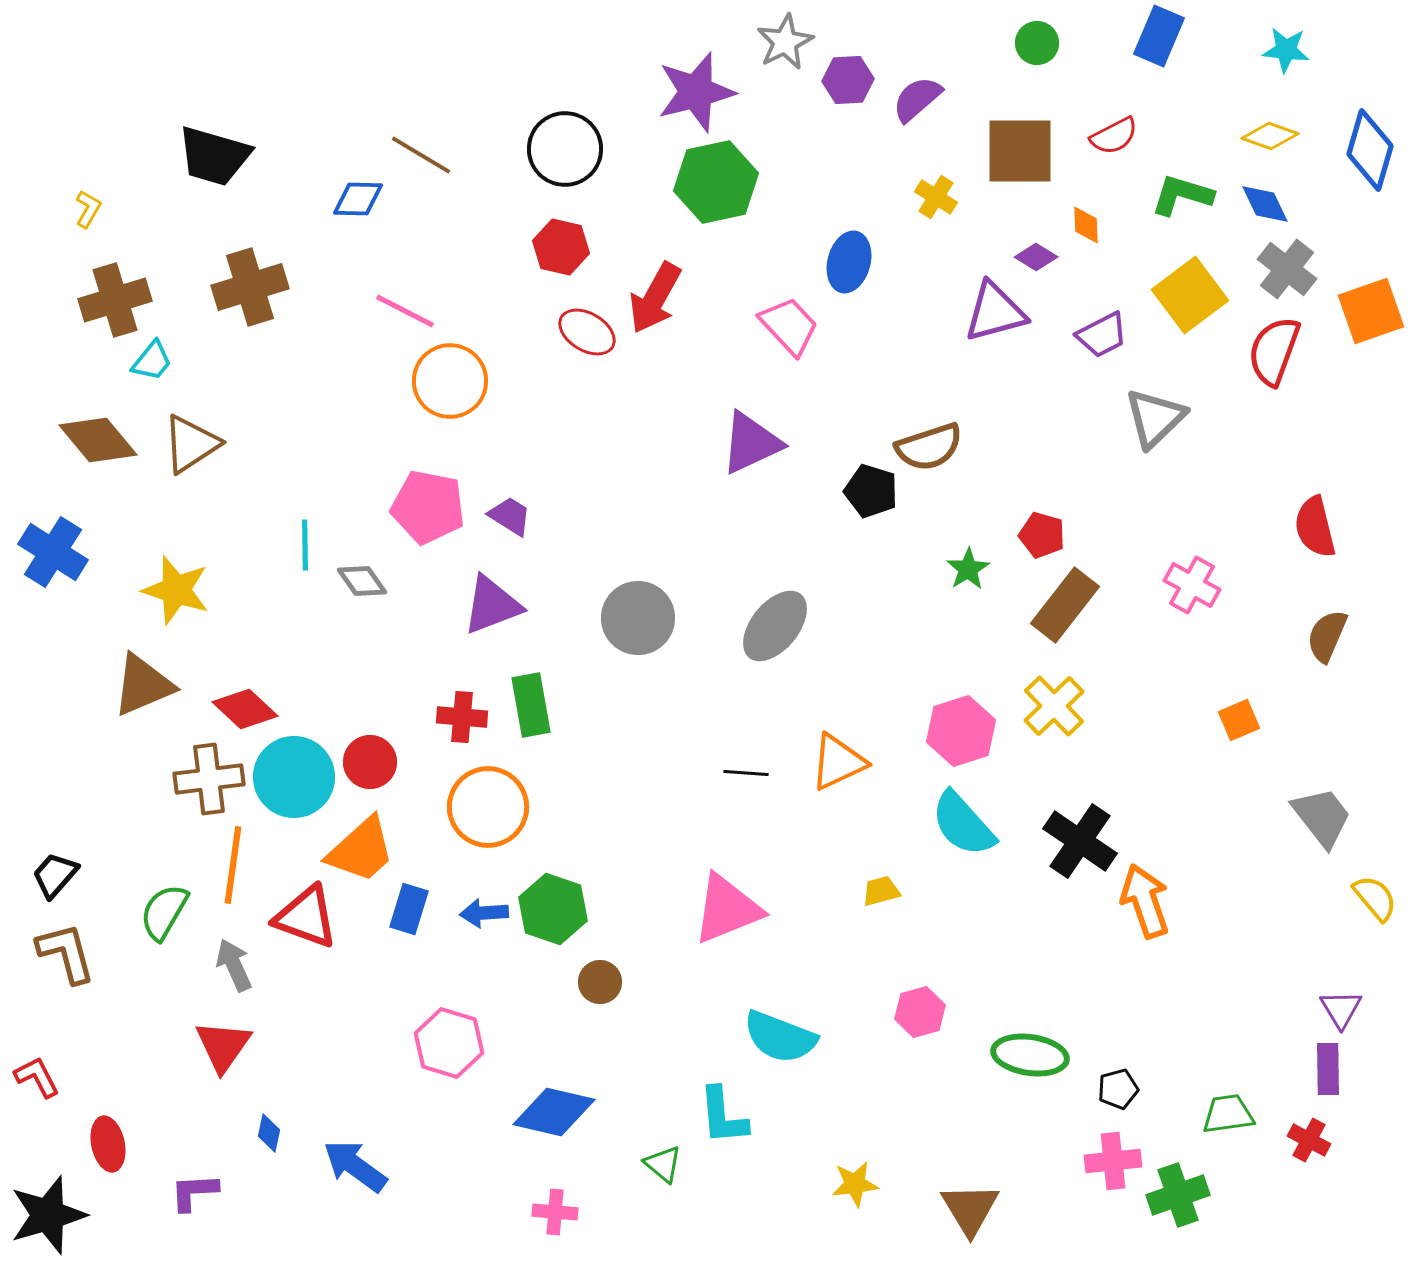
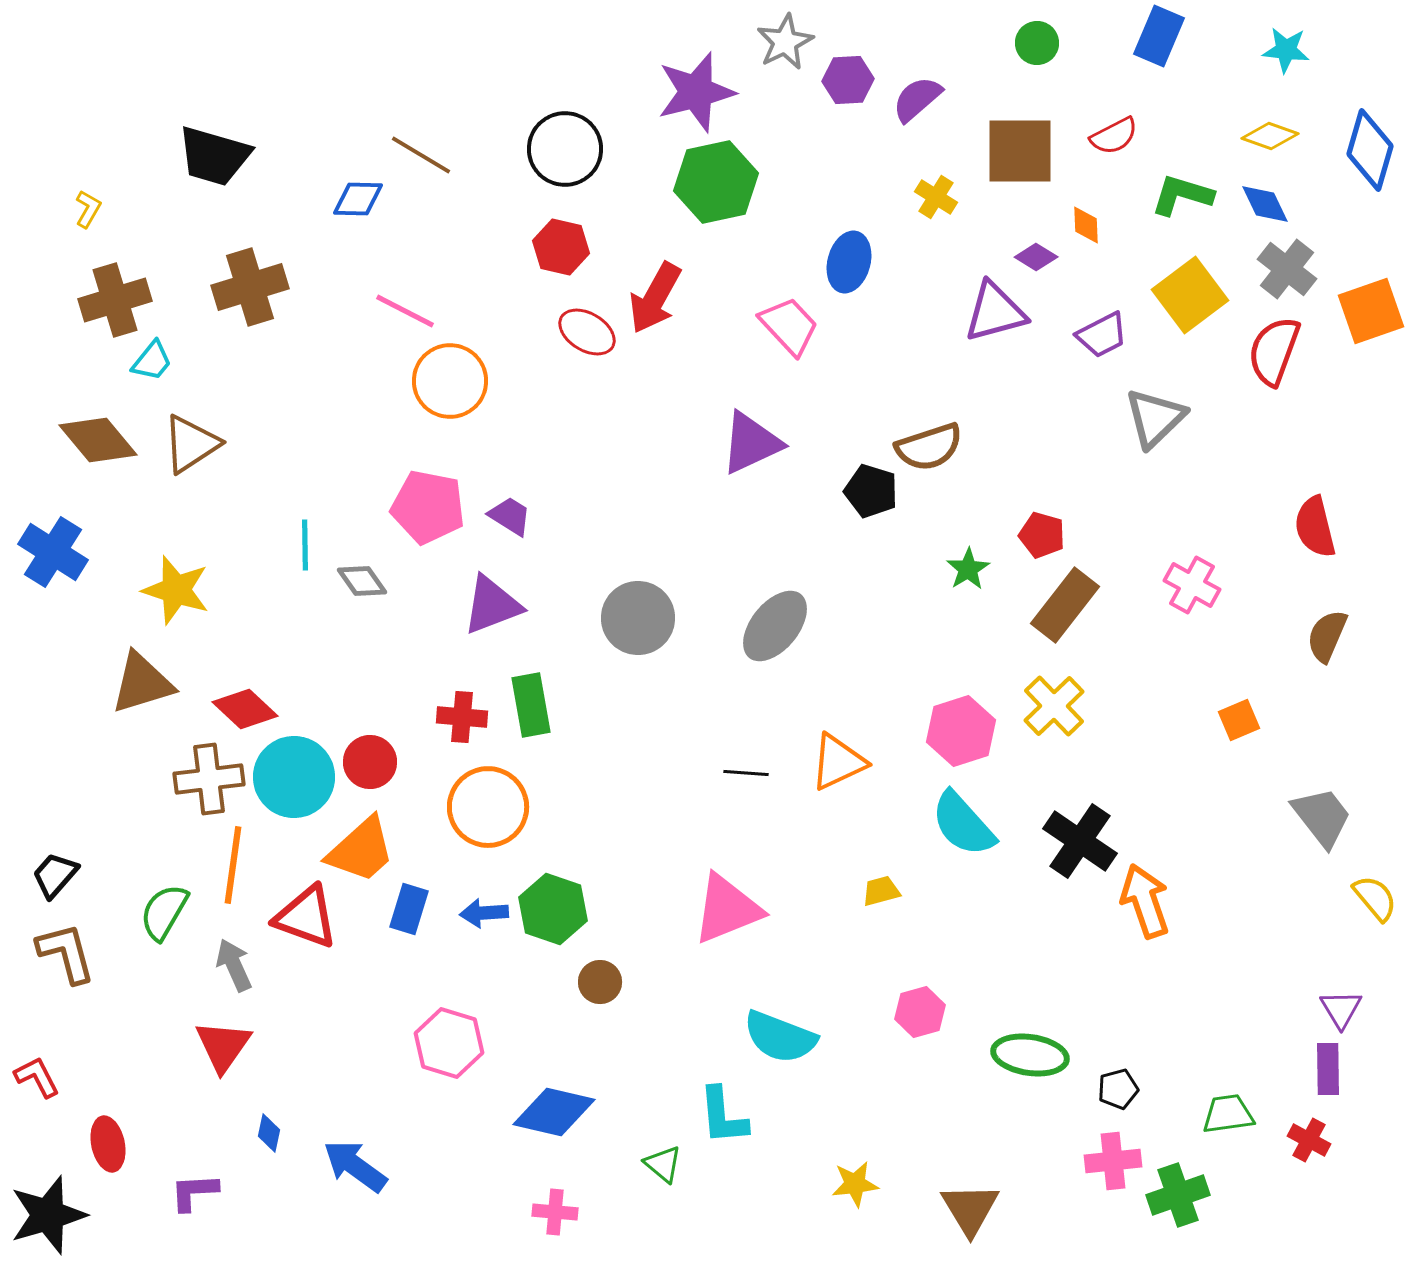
brown triangle at (143, 685): moved 1 px left, 2 px up; rotated 6 degrees clockwise
